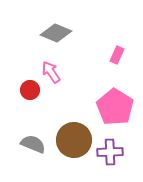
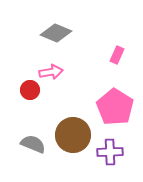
pink arrow: rotated 115 degrees clockwise
brown circle: moved 1 px left, 5 px up
